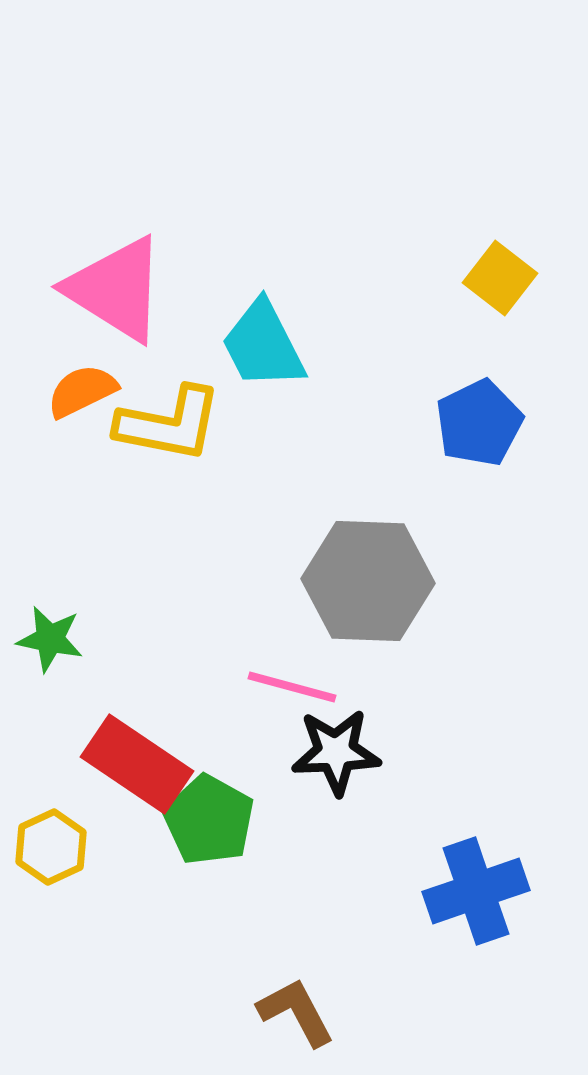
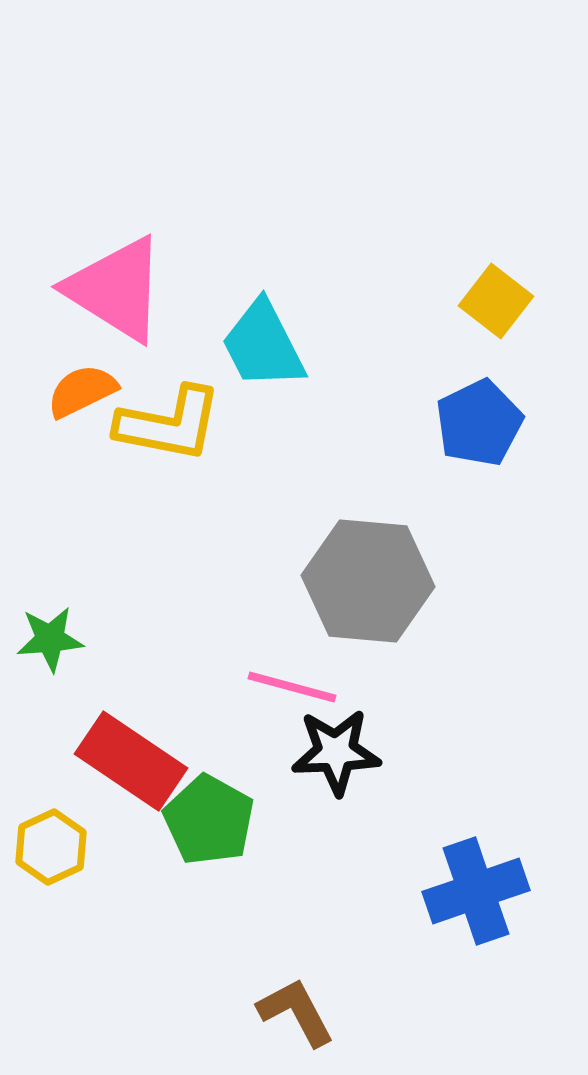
yellow square: moved 4 px left, 23 px down
gray hexagon: rotated 3 degrees clockwise
green star: rotated 16 degrees counterclockwise
red rectangle: moved 6 px left, 3 px up
